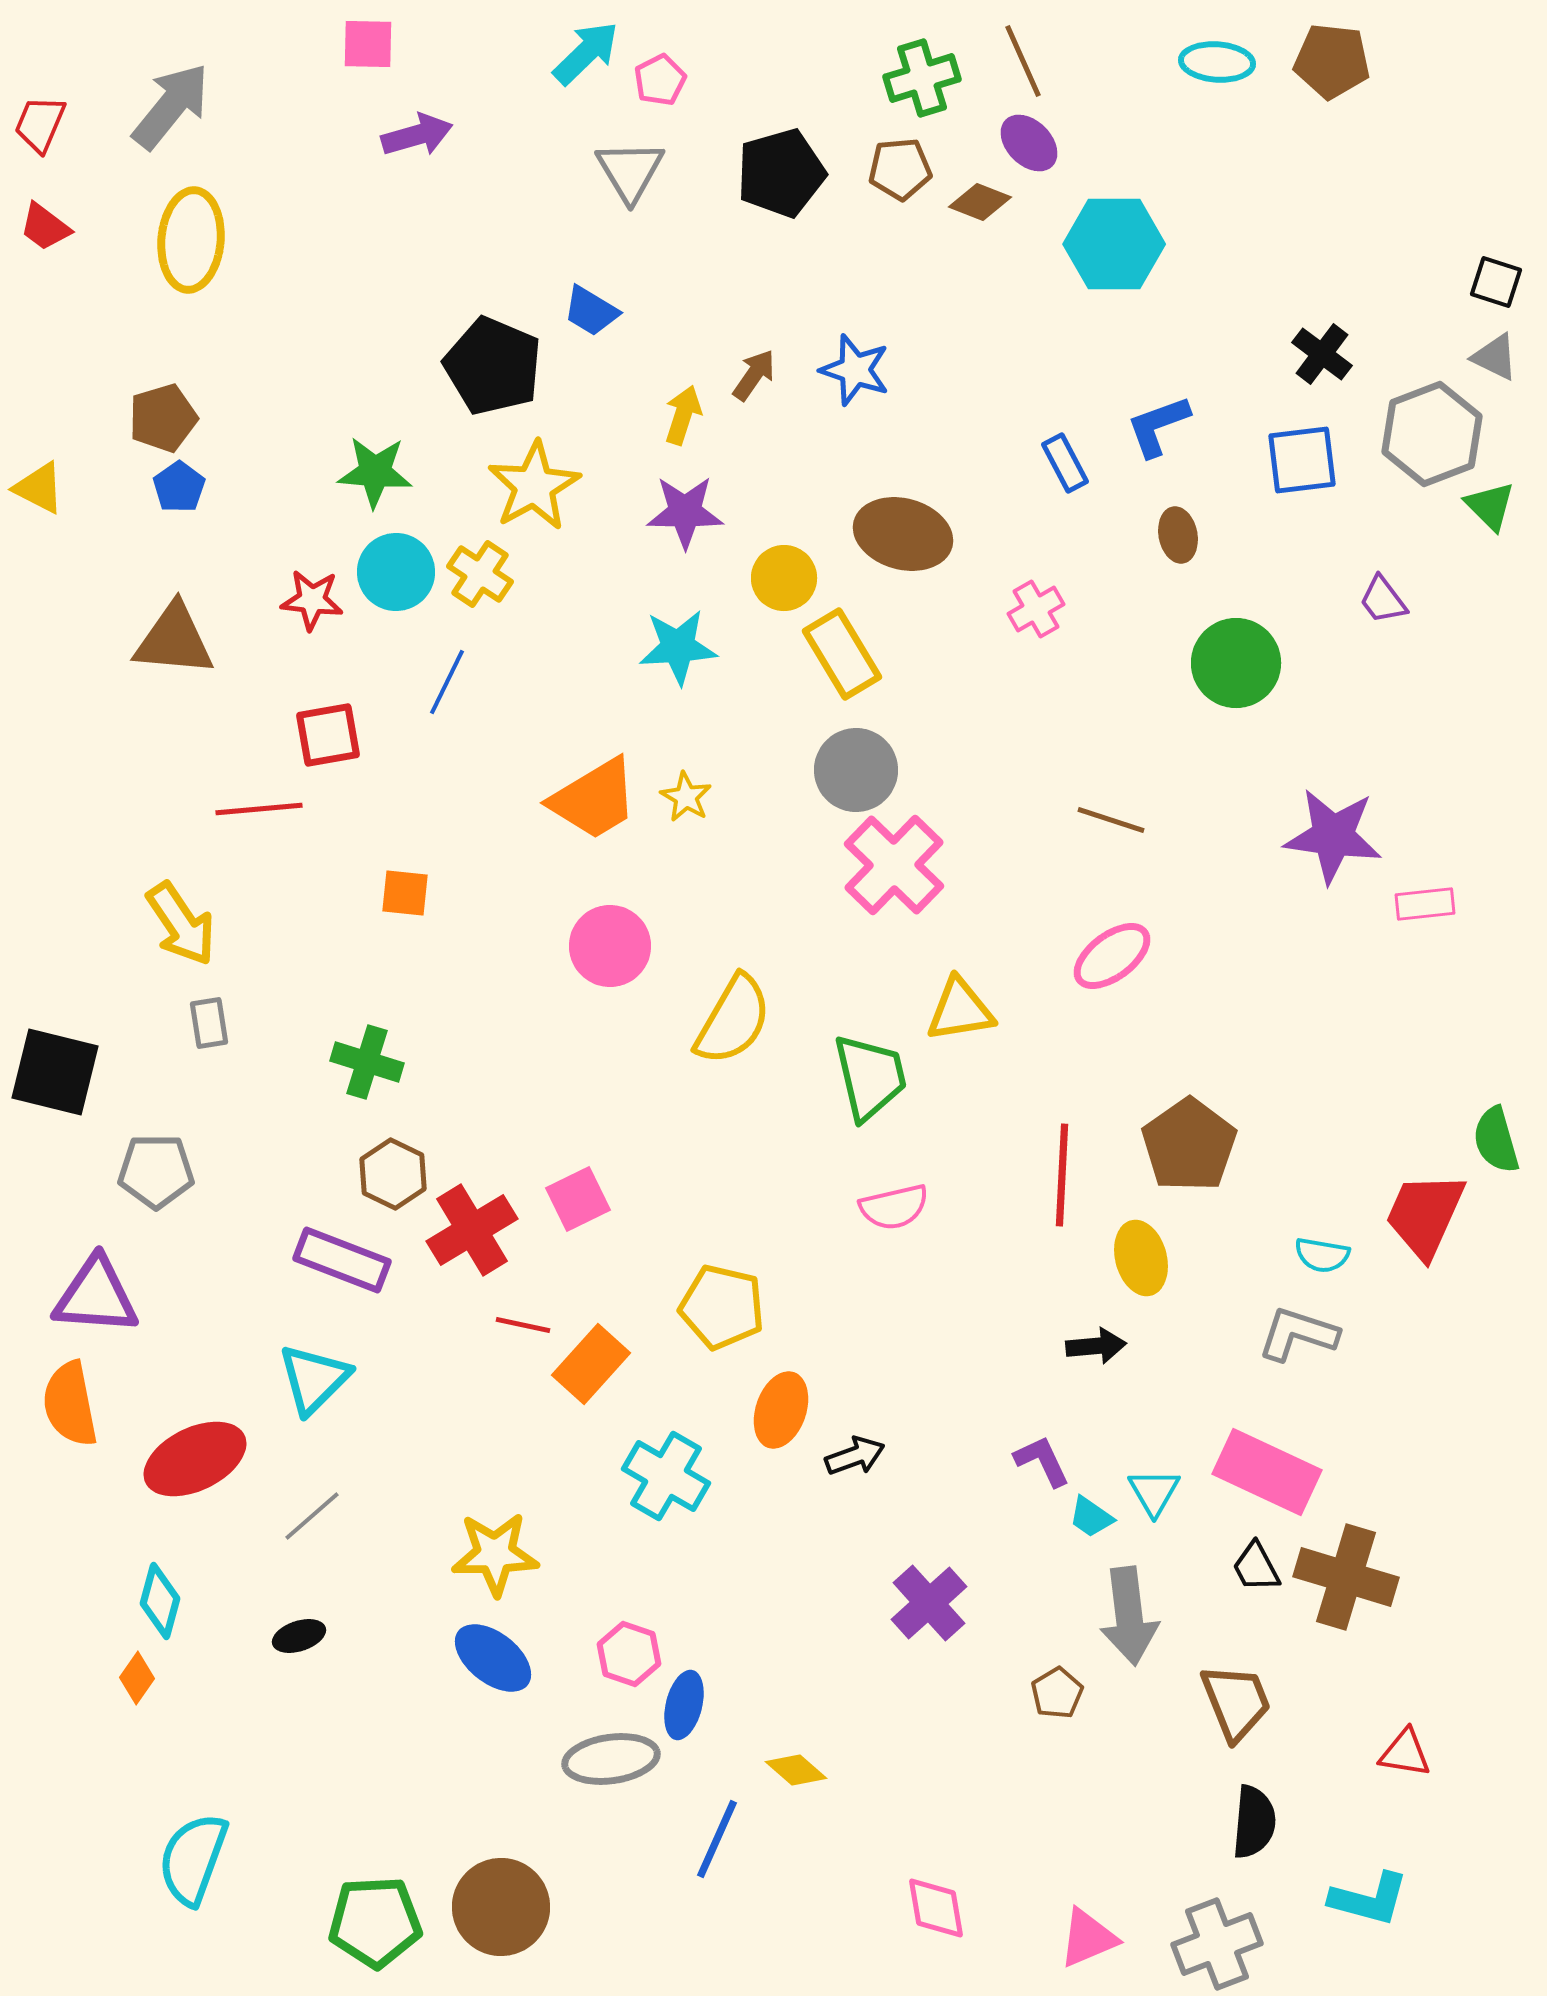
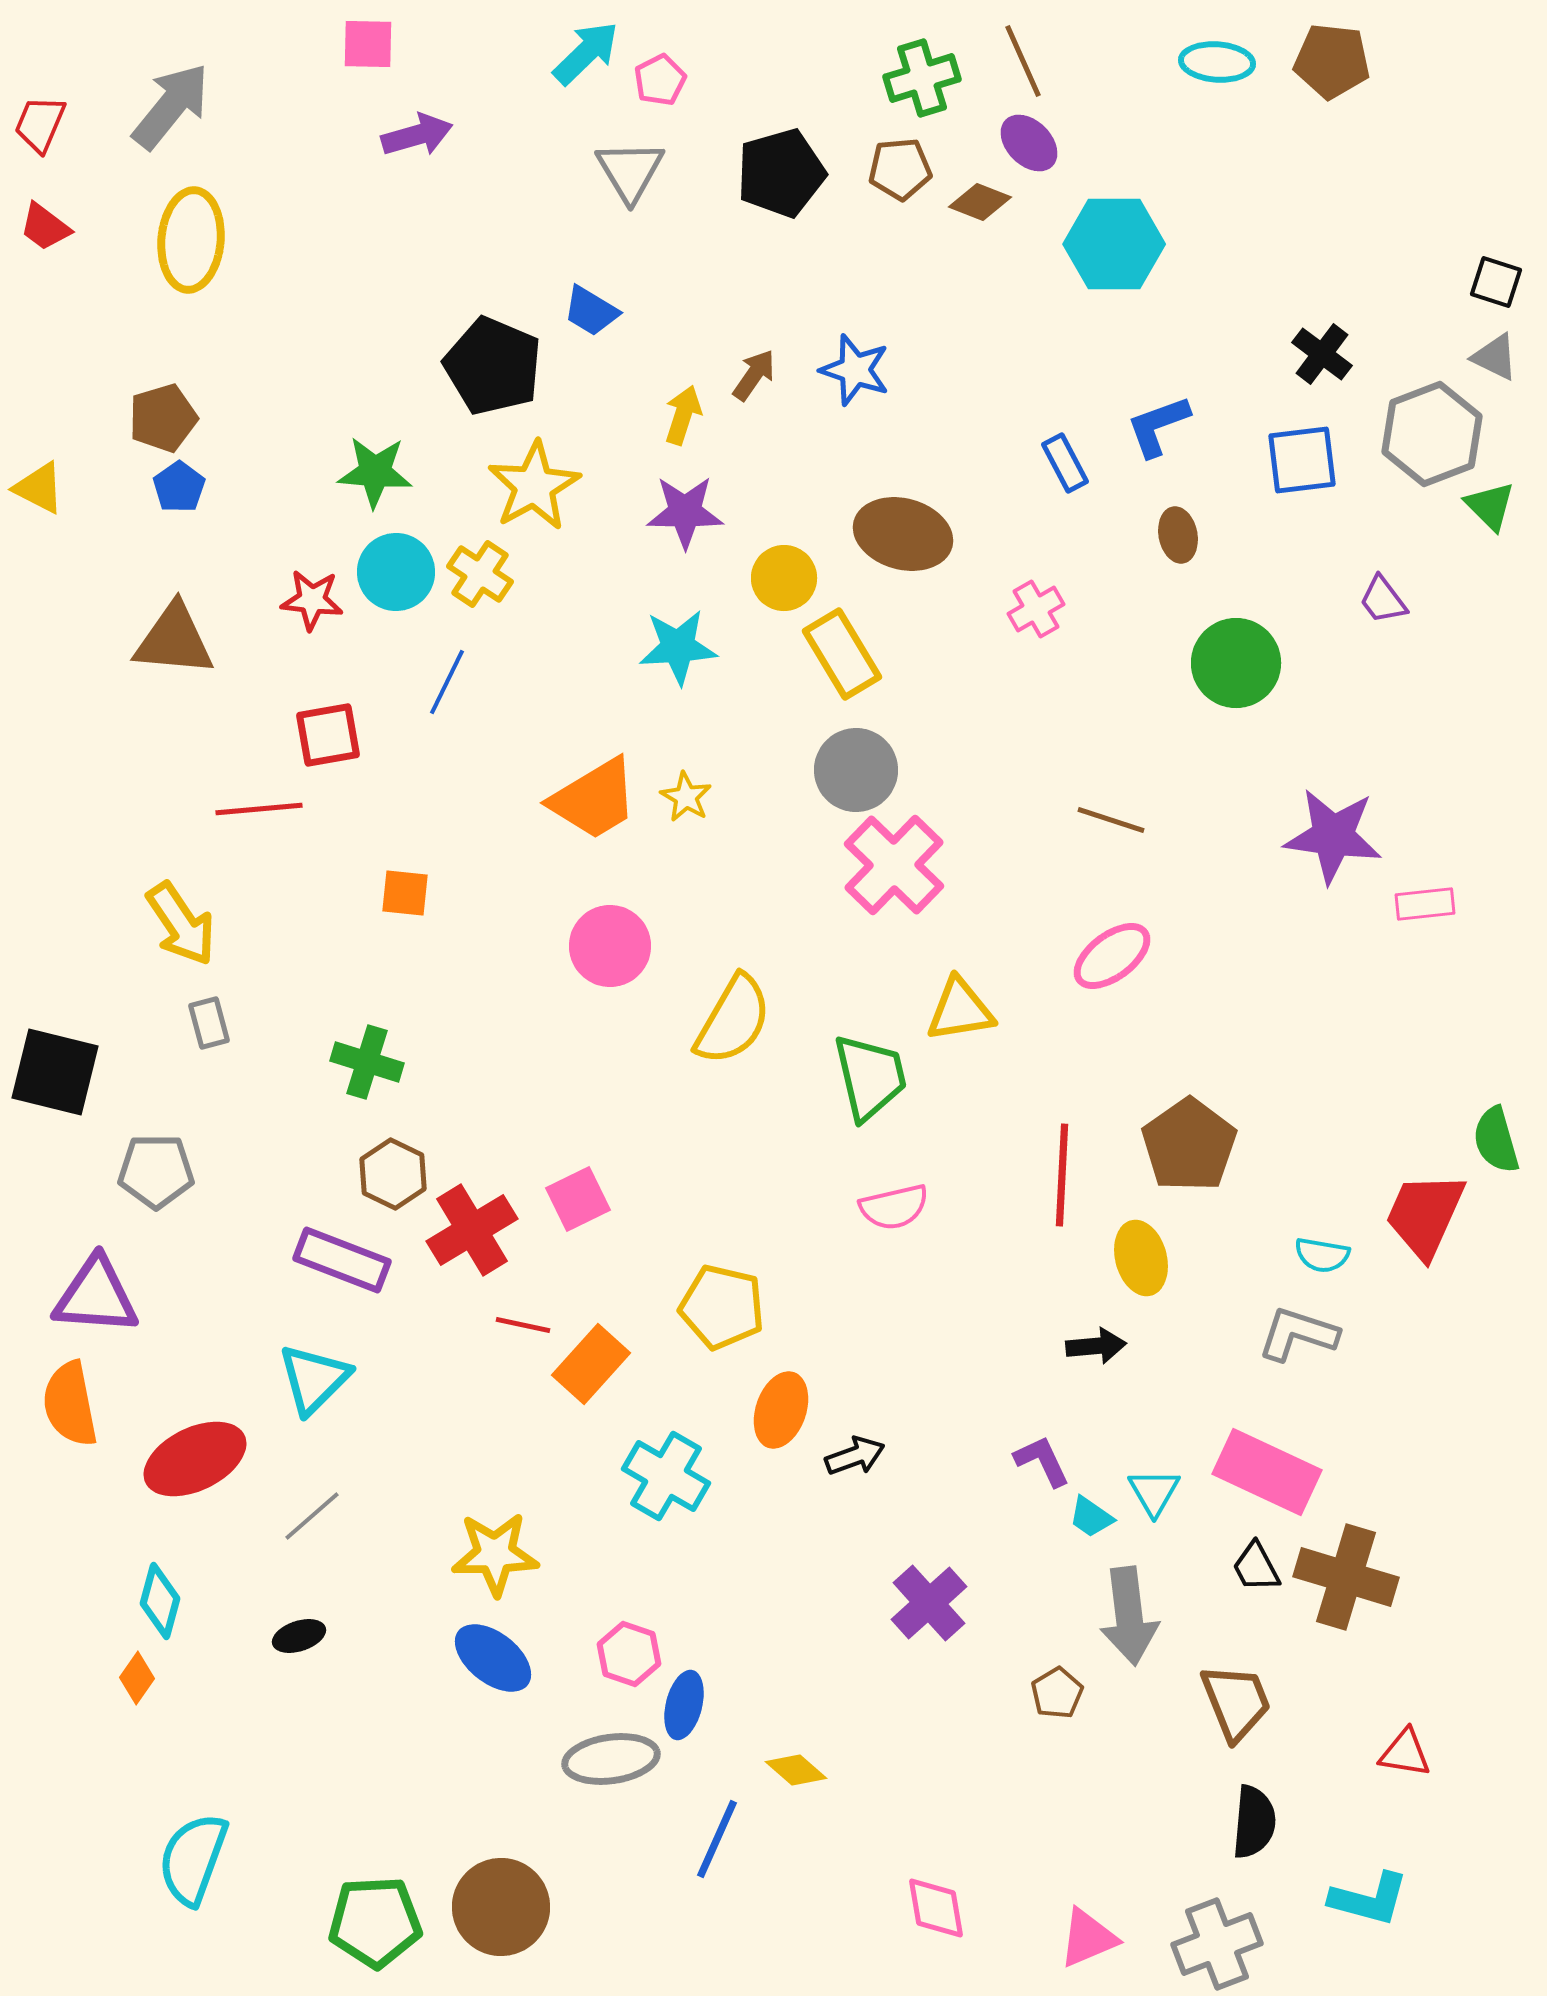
gray rectangle at (209, 1023): rotated 6 degrees counterclockwise
